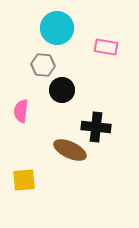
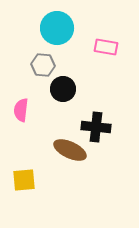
black circle: moved 1 px right, 1 px up
pink semicircle: moved 1 px up
